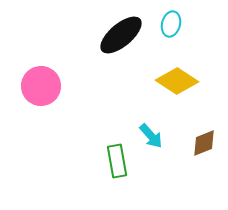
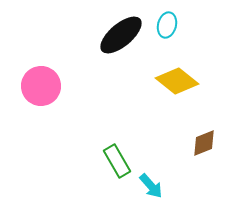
cyan ellipse: moved 4 px left, 1 px down
yellow diamond: rotated 6 degrees clockwise
cyan arrow: moved 50 px down
green rectangle: rotated 20 degrees counterclockwise
